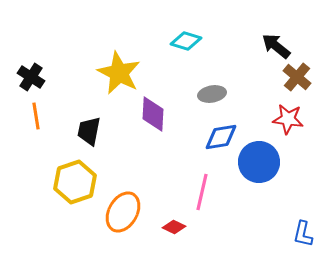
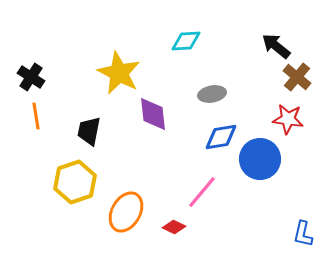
cyan diamond: rotated 20 degrees counterclockwise
purple diamond: rotated 9 degrees counterclockwise
blue circle: moved 1 px right, 3 px up
pink line: rotated 27 degrees clockwise
orange ellipse: moved 3 px right
